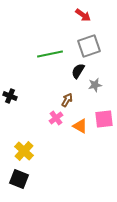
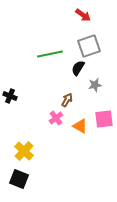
black semicircle: moved 3 px up
